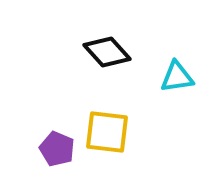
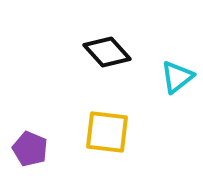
cyan triangle: rotated 30 degrees counterclockwise
purple pentagon: moved 27 px left
